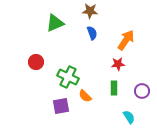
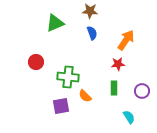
green cross: rotated 20 degrees counterclockwise
